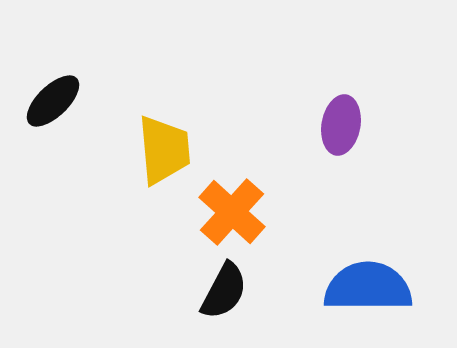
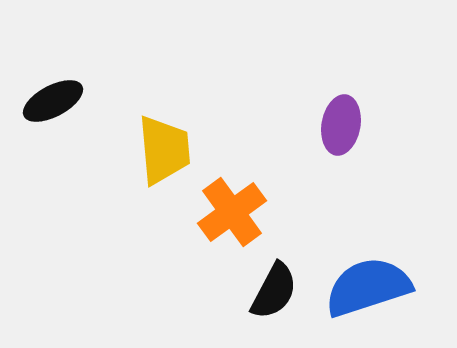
black ellipse: rotated 16 degrees clockwise
orange cross: rotated 12 degrees clockwise
blue semicircle: rotated 18 degrees counterclockwise
black semicircle: moved 50 px right
